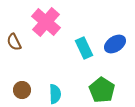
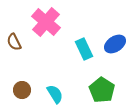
cyan rectangle: moved 1 px down
cyan semicircle: rotated 30 degrees counterclockwise
